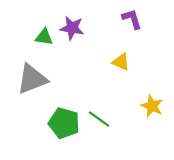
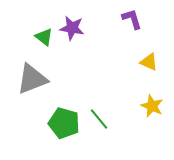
green triangle: rotated 30 degrees clockwise
yellow triangle: moved 28 px right
green line: rotated 15 degrees clockwise
